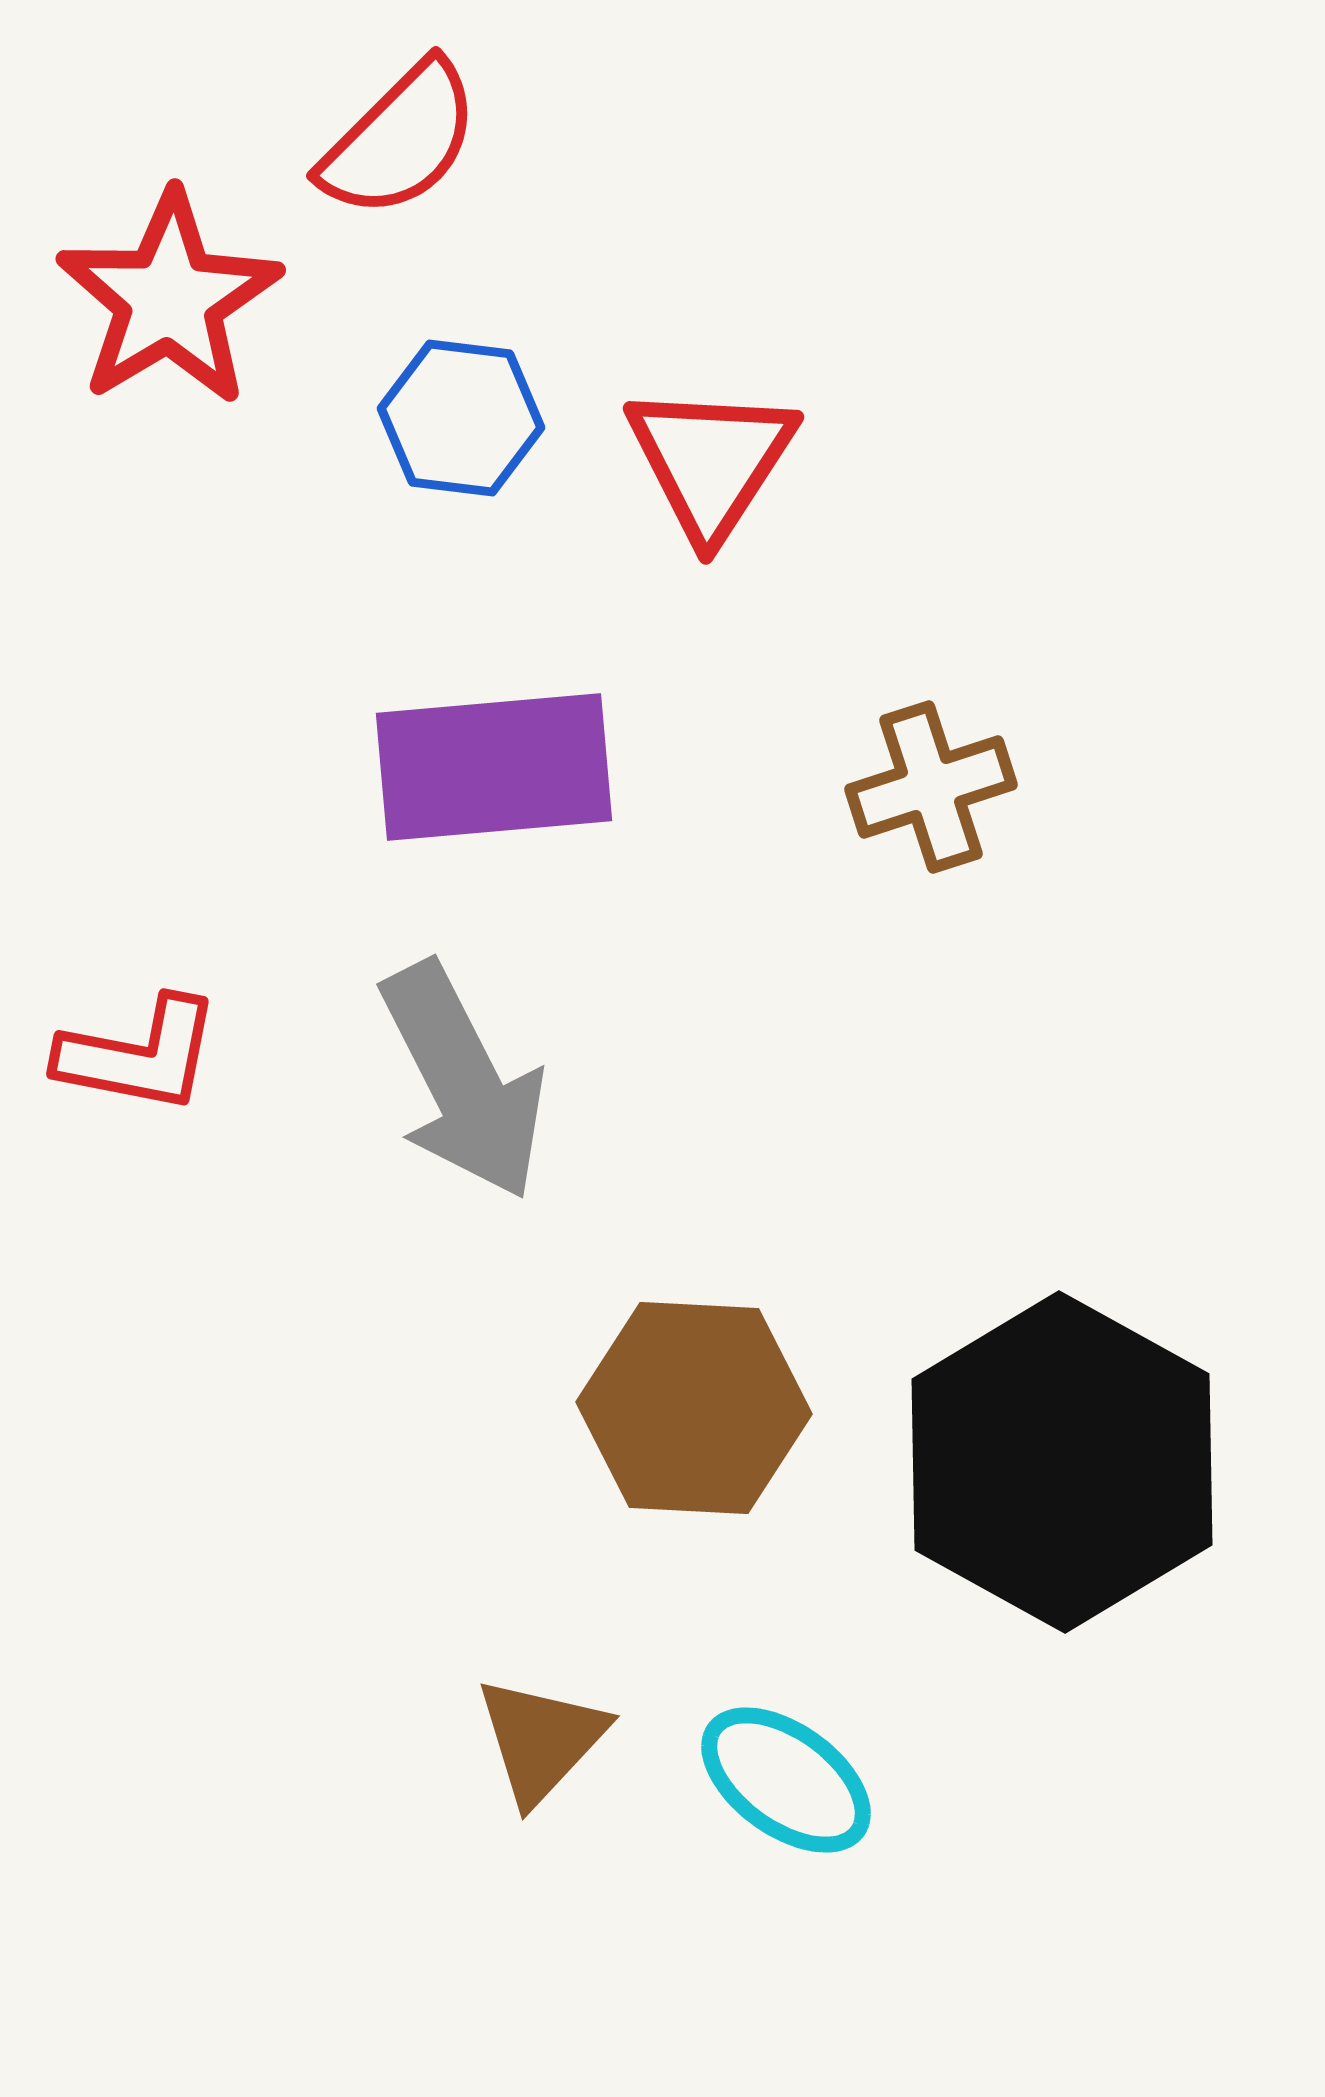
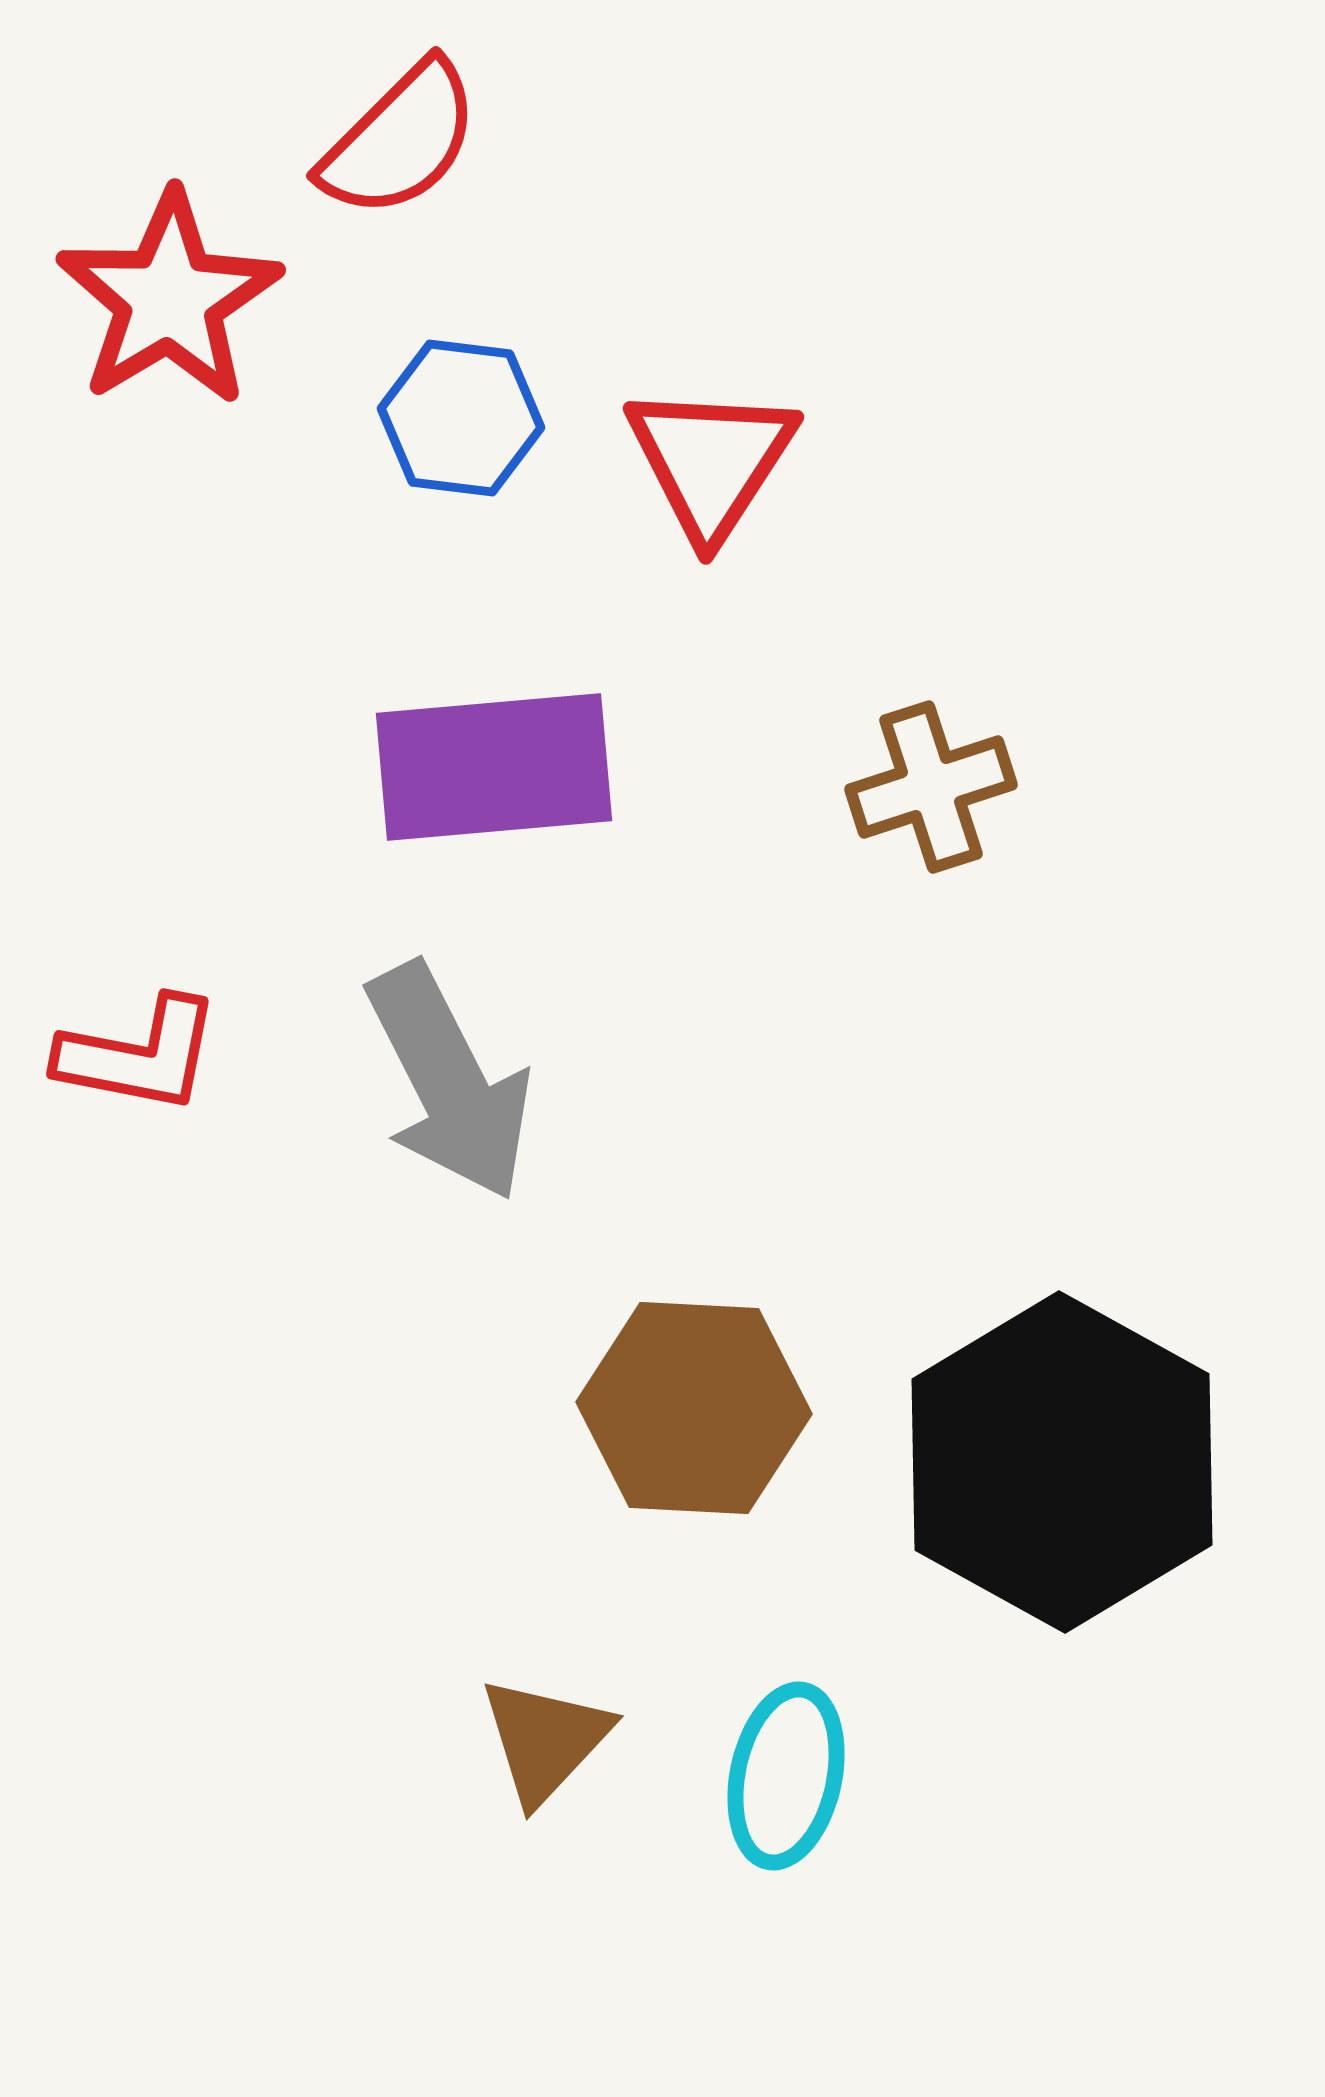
gray arrow: moved 14 px left, 1 px down
brown triangle: moved 4 px right
cyan ellipse: moved 4 px up; rotated 66 degrees clockwise
